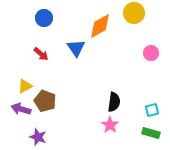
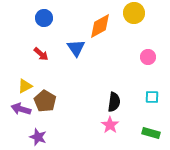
pink circle: moved 3 px left, 4 px down
brown pentagon: rotated 10 degrees clockwise
cyan square: moved 13 px up; rotated 16 degrees clockwise
